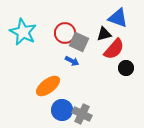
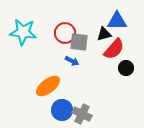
blue triangle: moved 1 px left, 3 px down; rotated 20 degrees counterclockwise
cyan star: rotated 20 degrees counterclockwise
gray square: rotated 18 degrees counterclockwise
